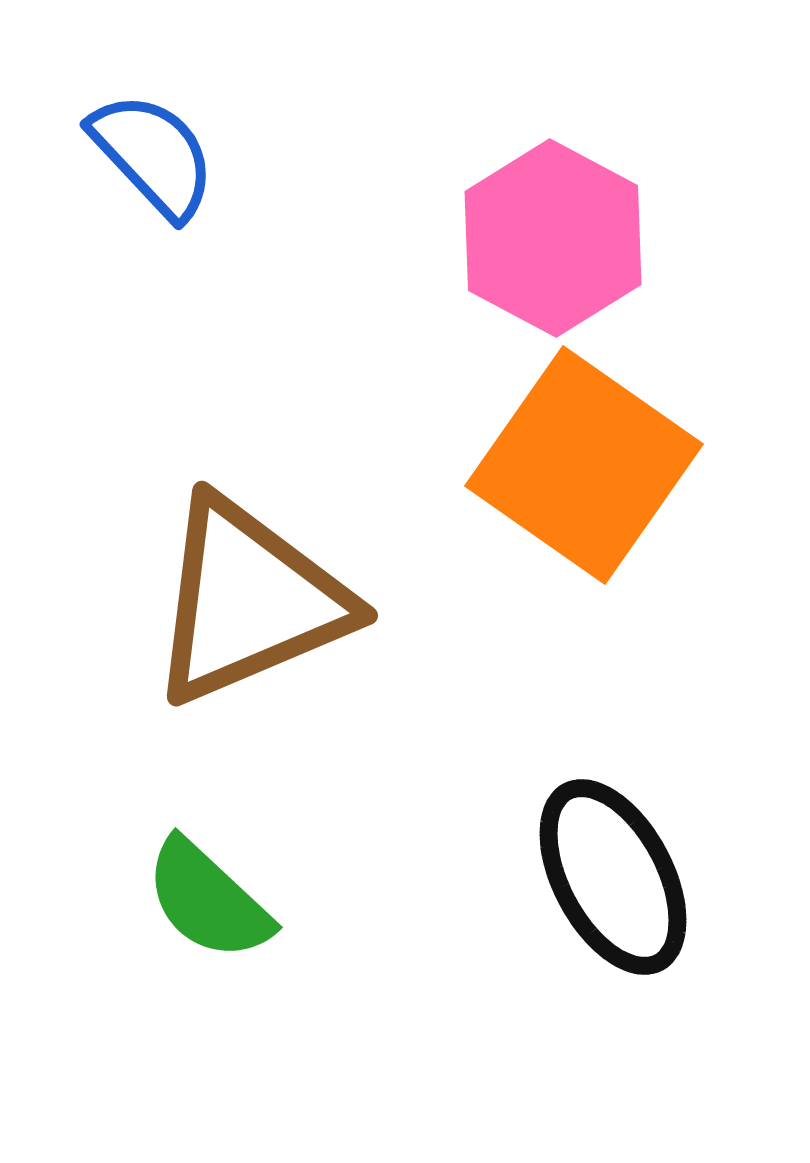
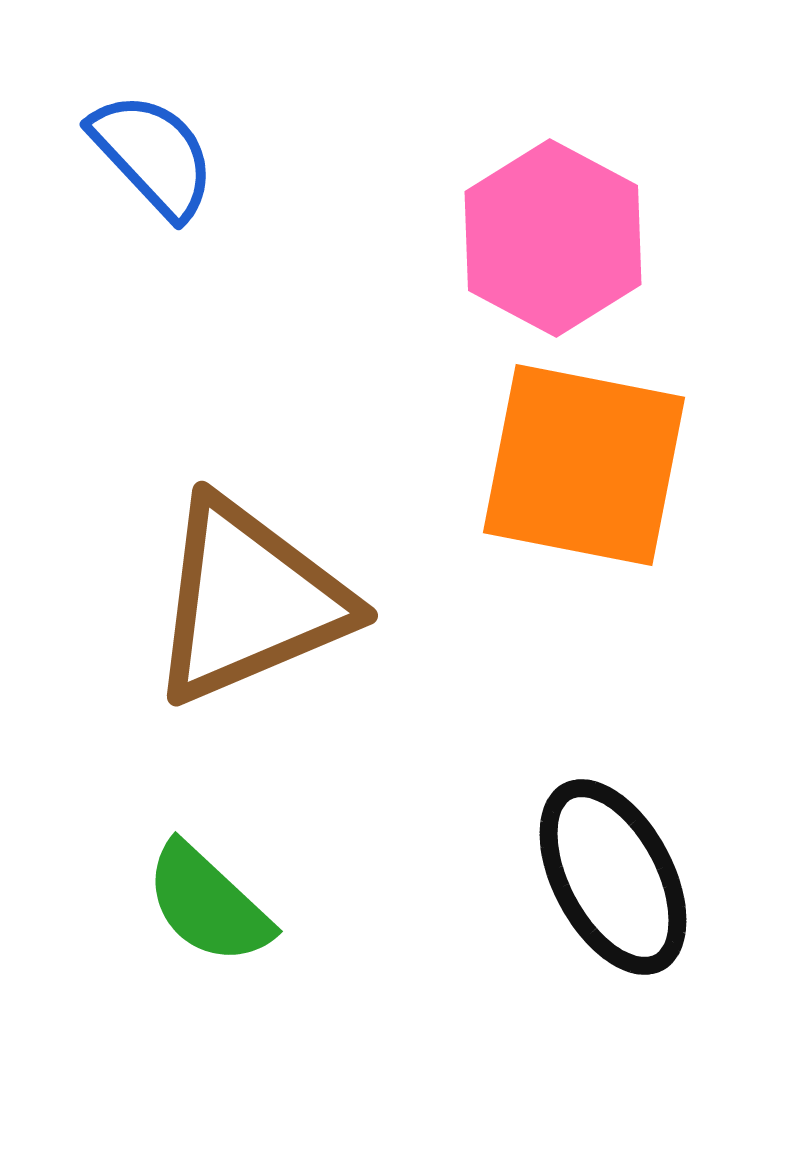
orange square: rotated 24 degrees counterclockwise
green semicircle: moved 4 px down
